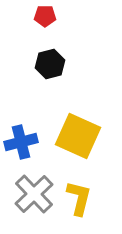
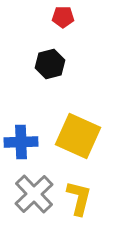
red pentagon: moved 18 px right, 1 px down
blue cross: rotated 12 degrees clockwise
